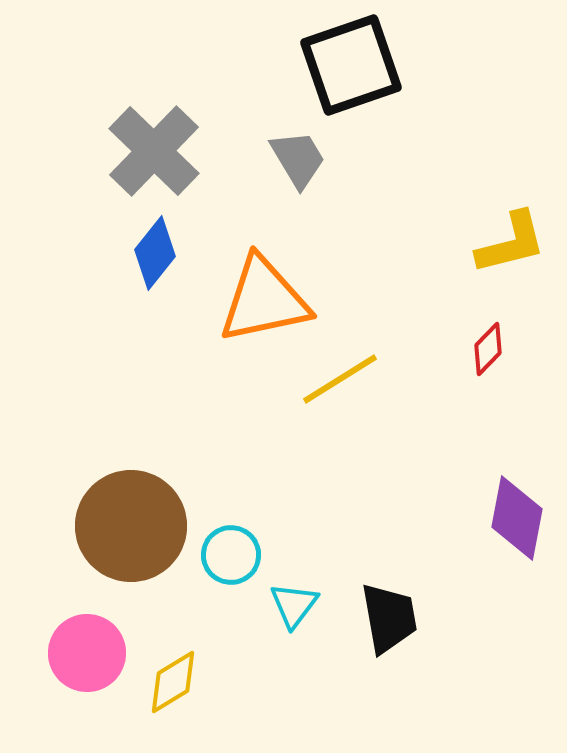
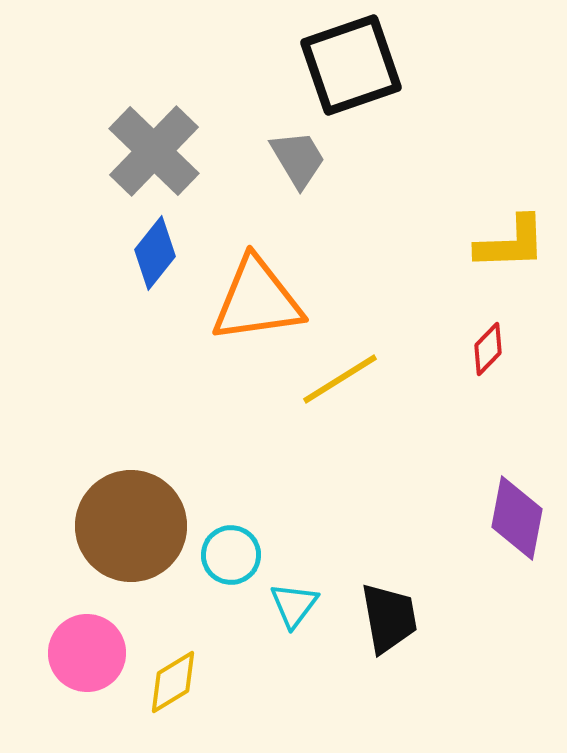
yellow L-shape: rotated 12 degrees clockwise
orange triangle: moved 7 px left; rotated 4 degrees clockwise
